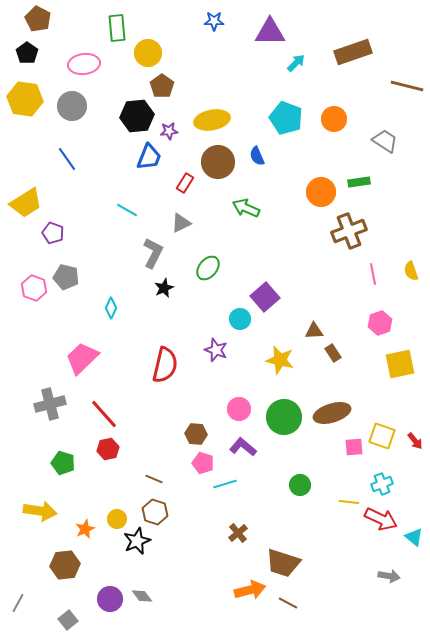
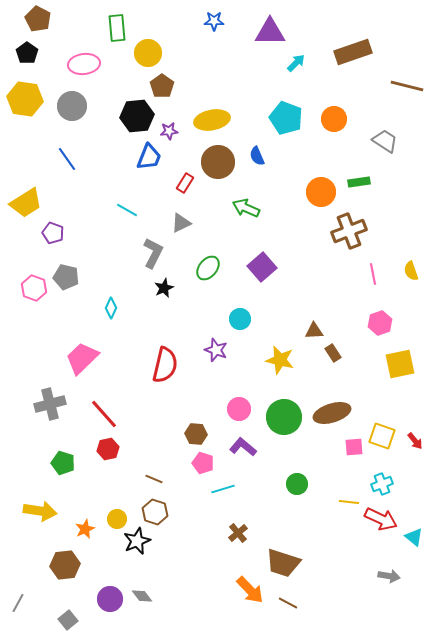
purple square at (265, 297): moved 3 px left, 30 px up
cyan line at (225, 484): moved 2 px left, 5 px down
green circle at (300, 485): moved 3 px left, 1 px up
orange arrow at (250, 590): rotated 60 degrees clockwise
